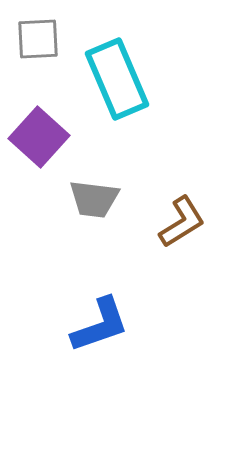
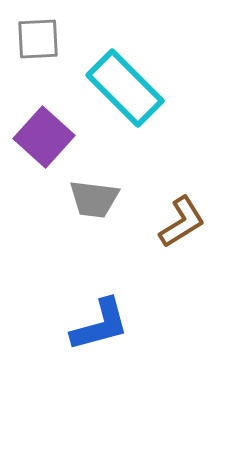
cyan rectangle: moved 8 px right, 9 px down; rotated 22 degrees counterclockwise
purple square: moved 5 px right
blue L-shape: rotated 4 degrees clockwise
